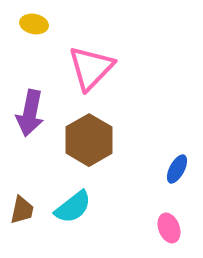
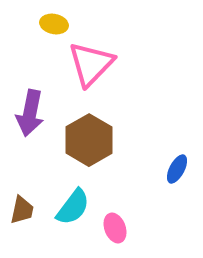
yellow ellipse: moved 20 px right
pink triangle: moved 4 px up
cyan semicircle: rotated 15 degrees counterclockwise
pink ellipse: moved 54 px left
